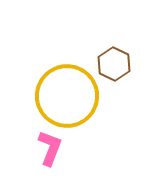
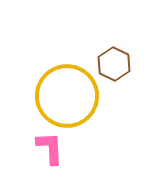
pink L-shape: rotated 24 degrees counterclockwise
